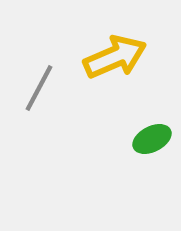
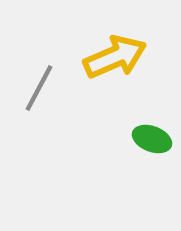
green ellipse: rotated 48 degrees clockwise
